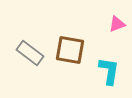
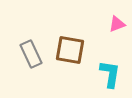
gray rectangle: moved 1 px right, 1 px down; rotated 28 degrees clockwise
cyan L-shape: moved 1 px right, 3 px down
